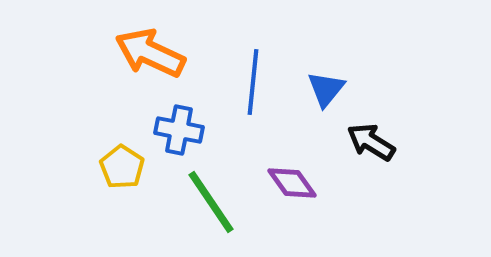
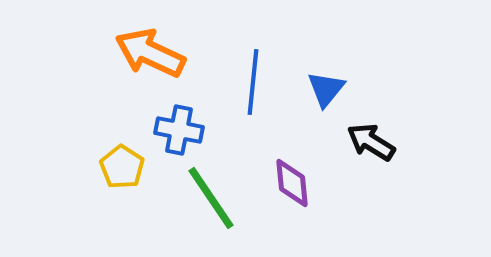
purple diamond: rotated 30 degrees clockwise
green line: moved 4 px up
